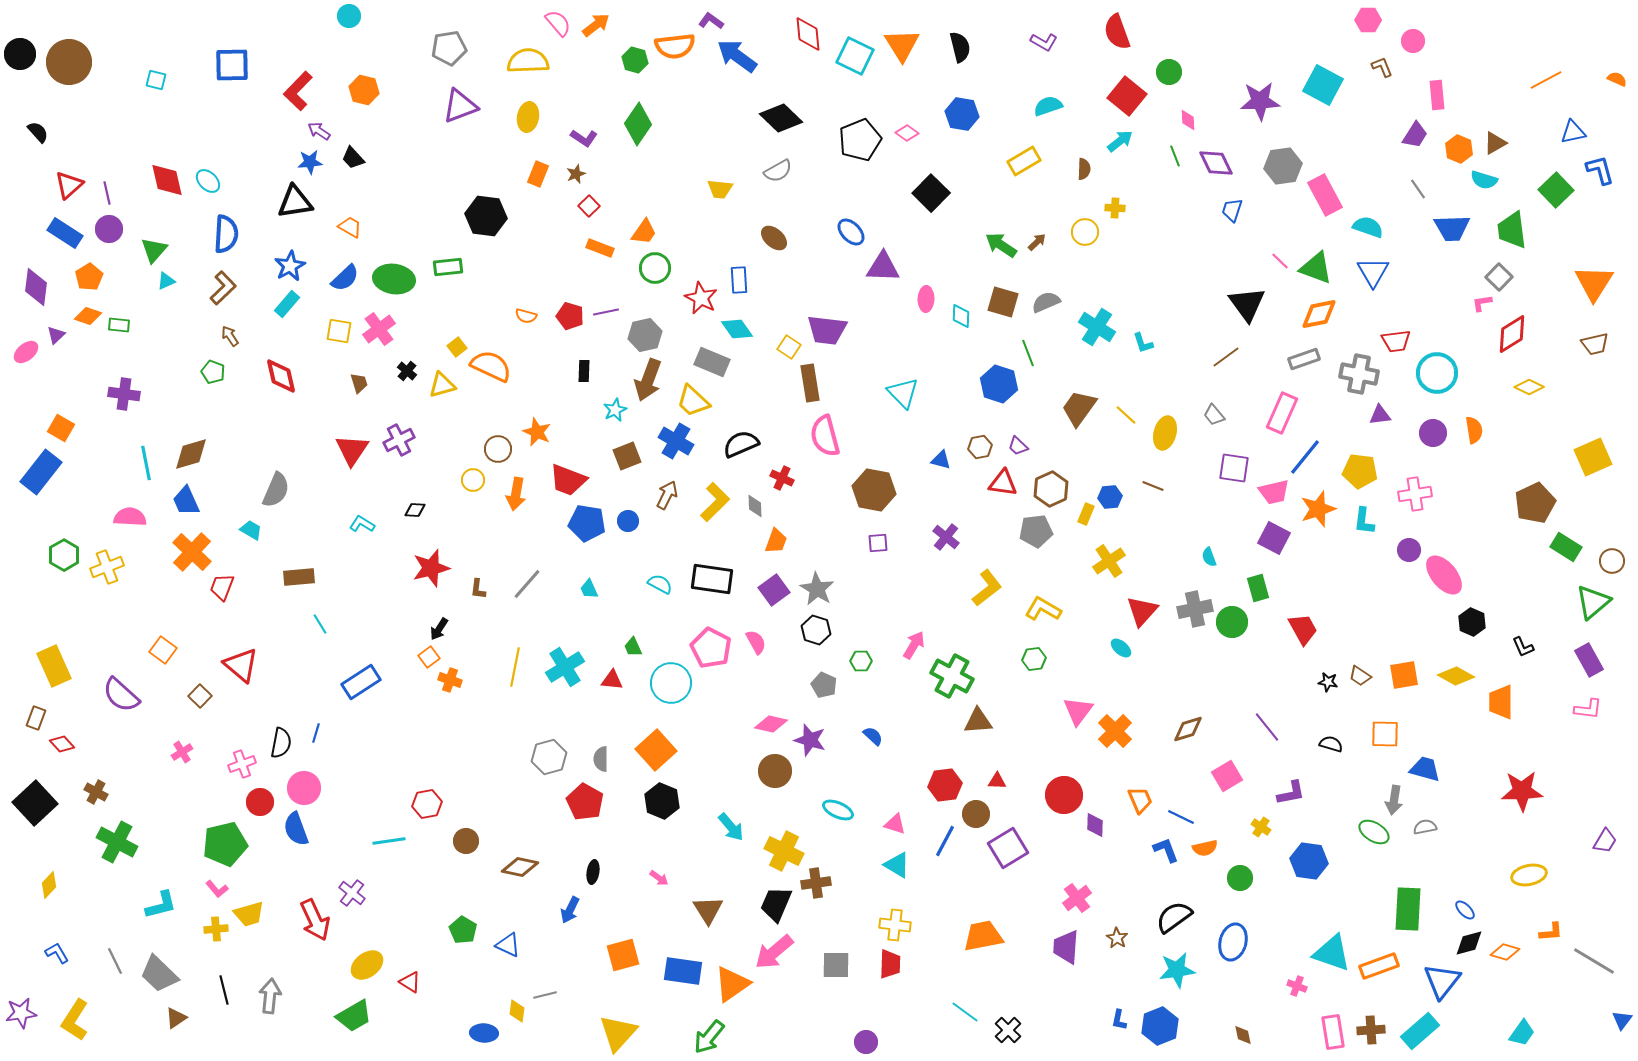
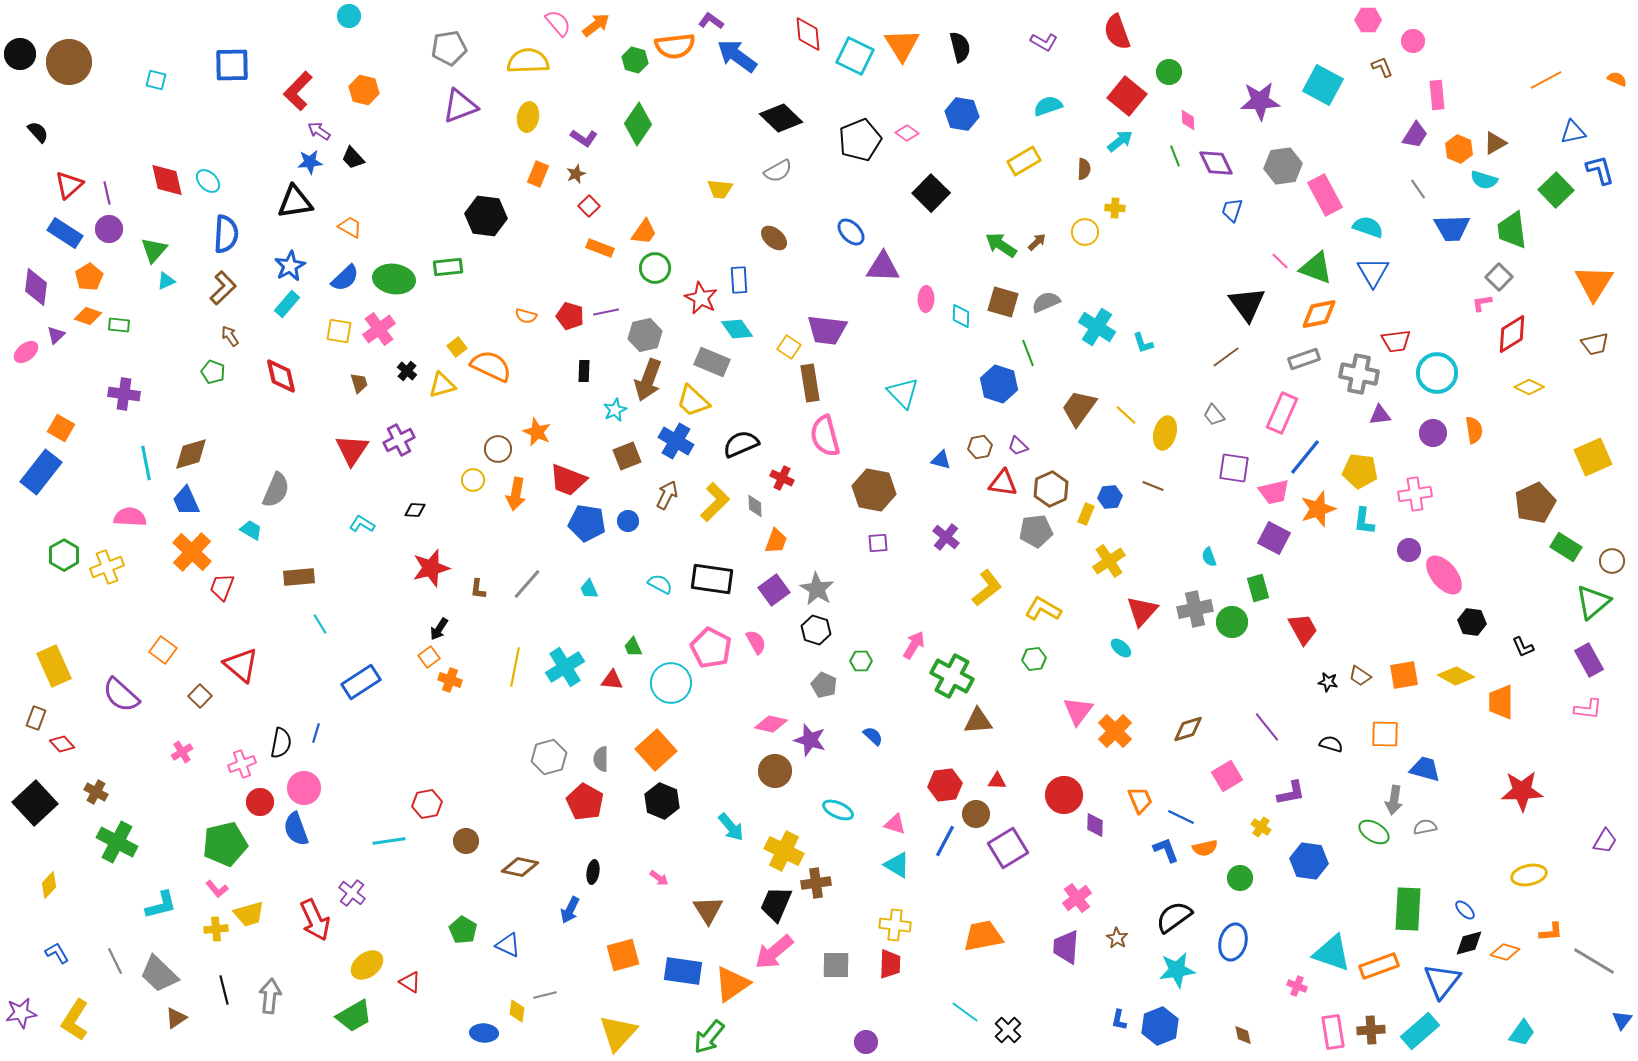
black hexagon at (1472, 622): rotated 16 degrees counterclockwise
